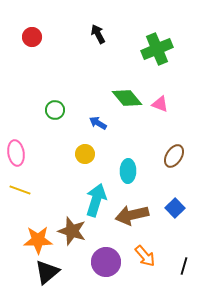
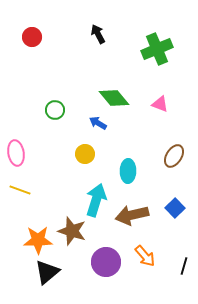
green diamond: moved 13 px left
